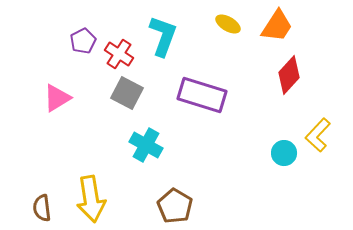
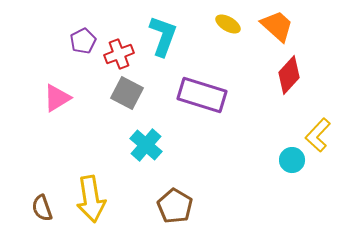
orange trapezoid: rotated 81 degrees counterclockwise
red cross: rotated 36 degrees clockwise
cyan cross: rotated 12 degrees clockwise
cyan circle: moved 8 px right, 7 px down
brown semicircle: rotated 12 degrees counterclockwise
